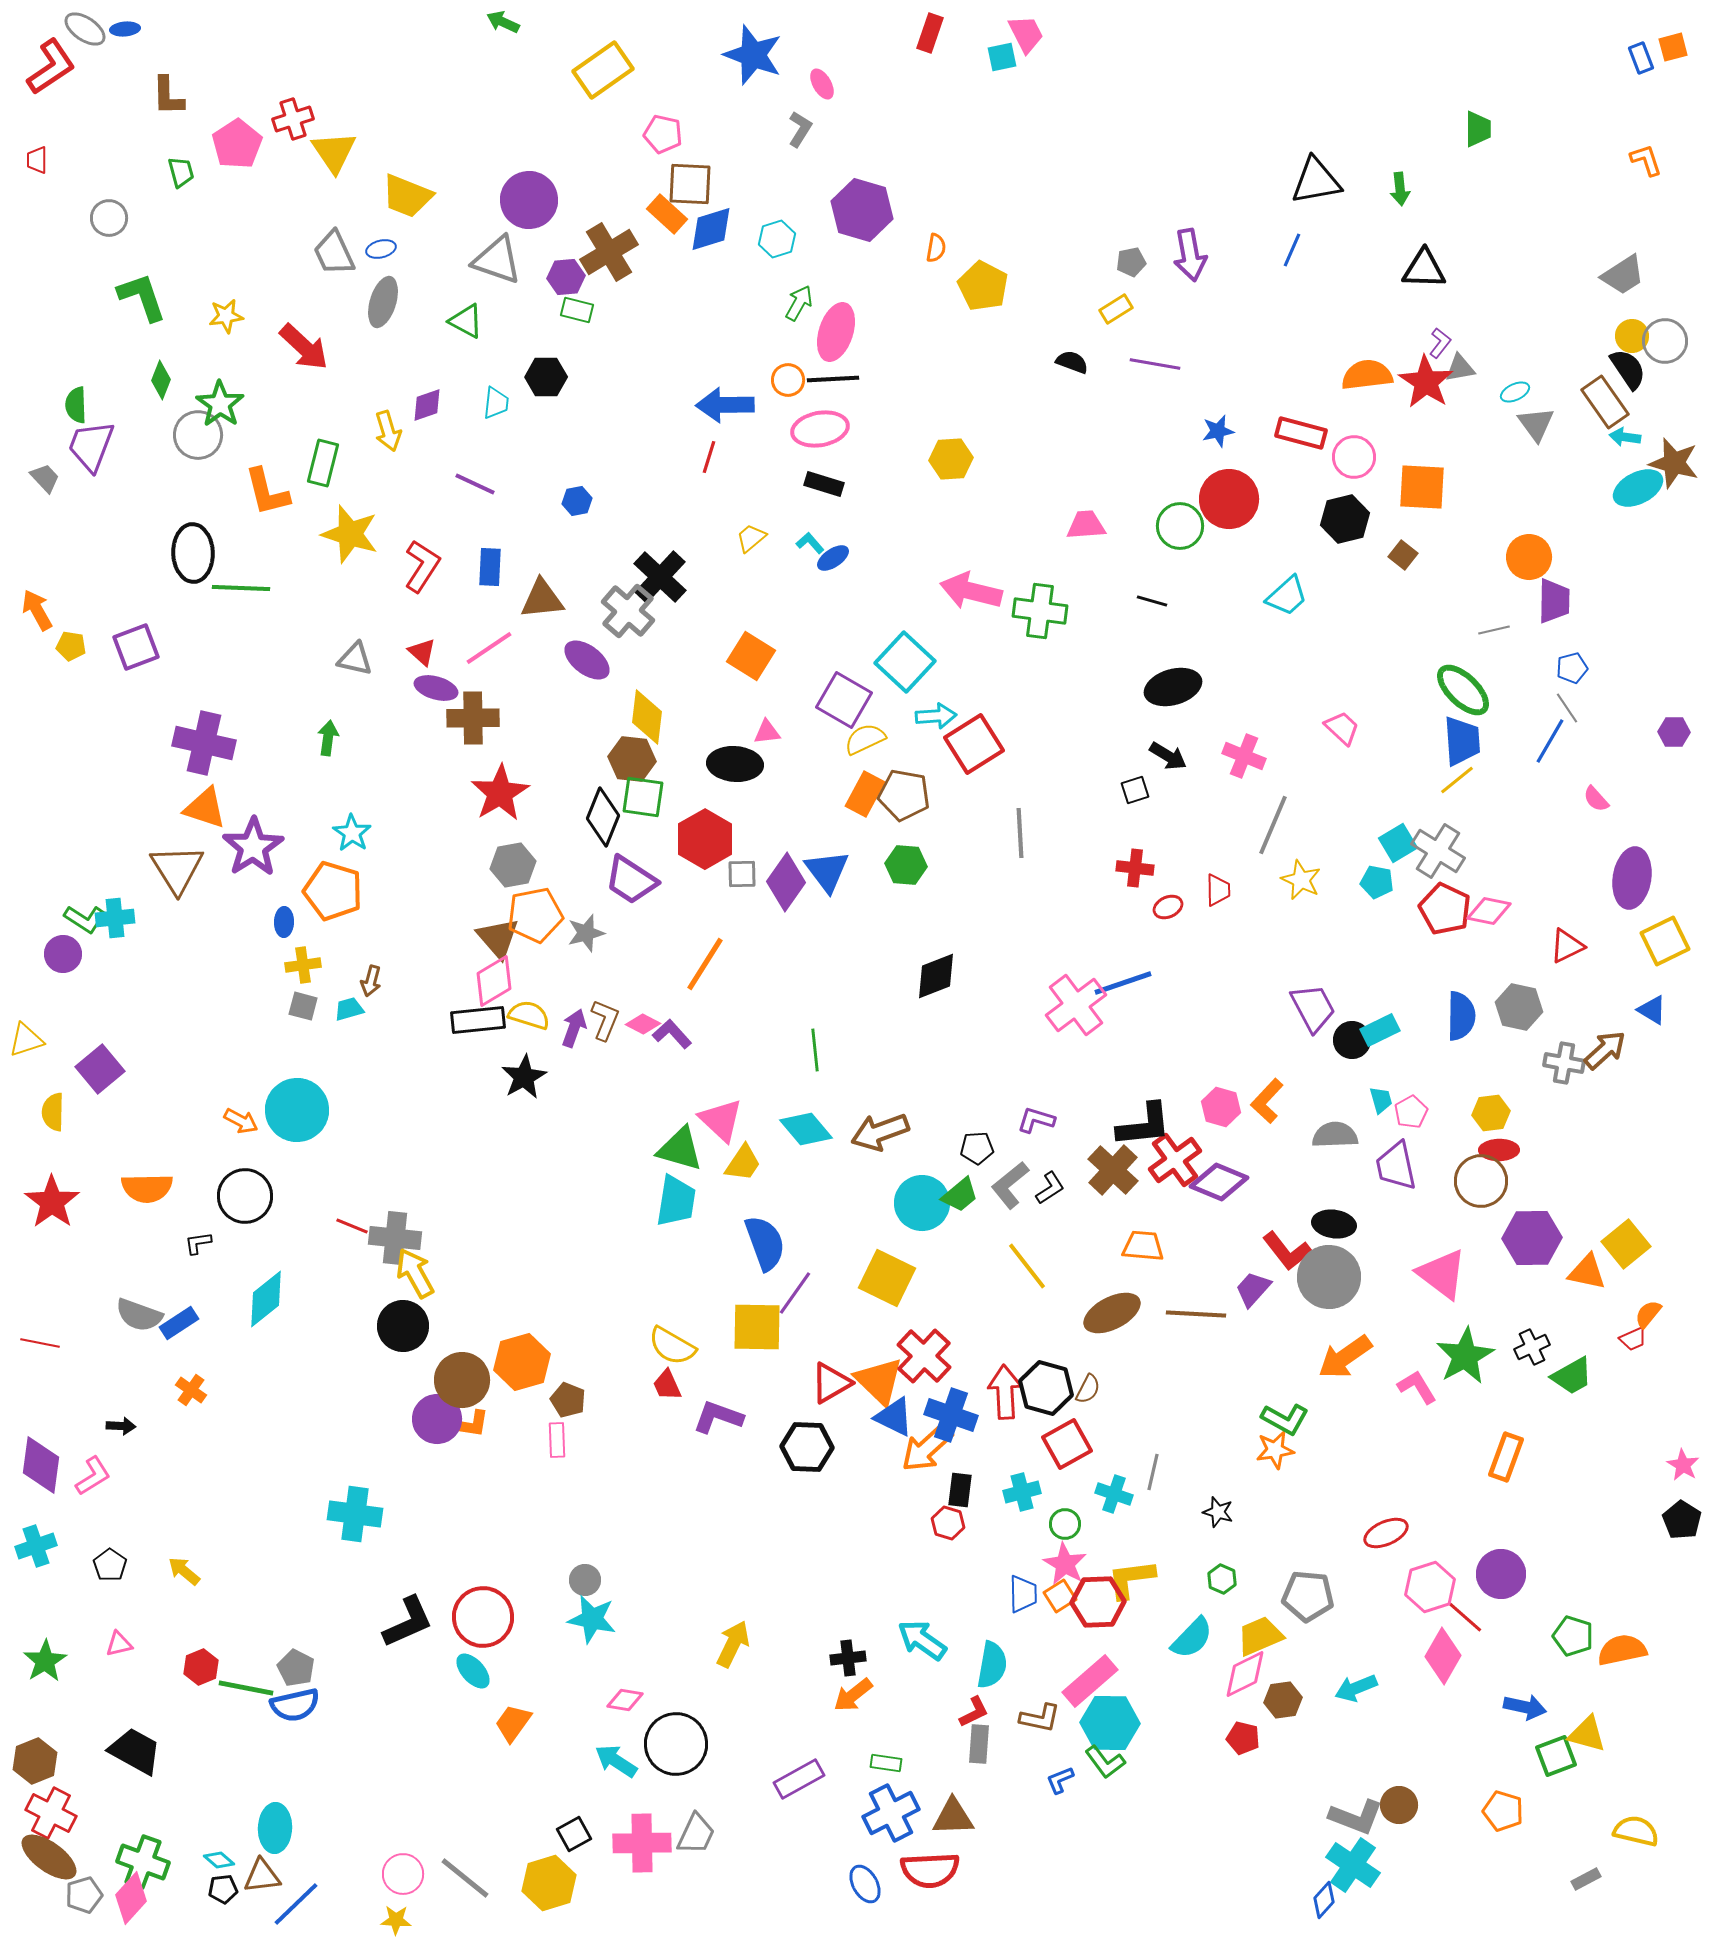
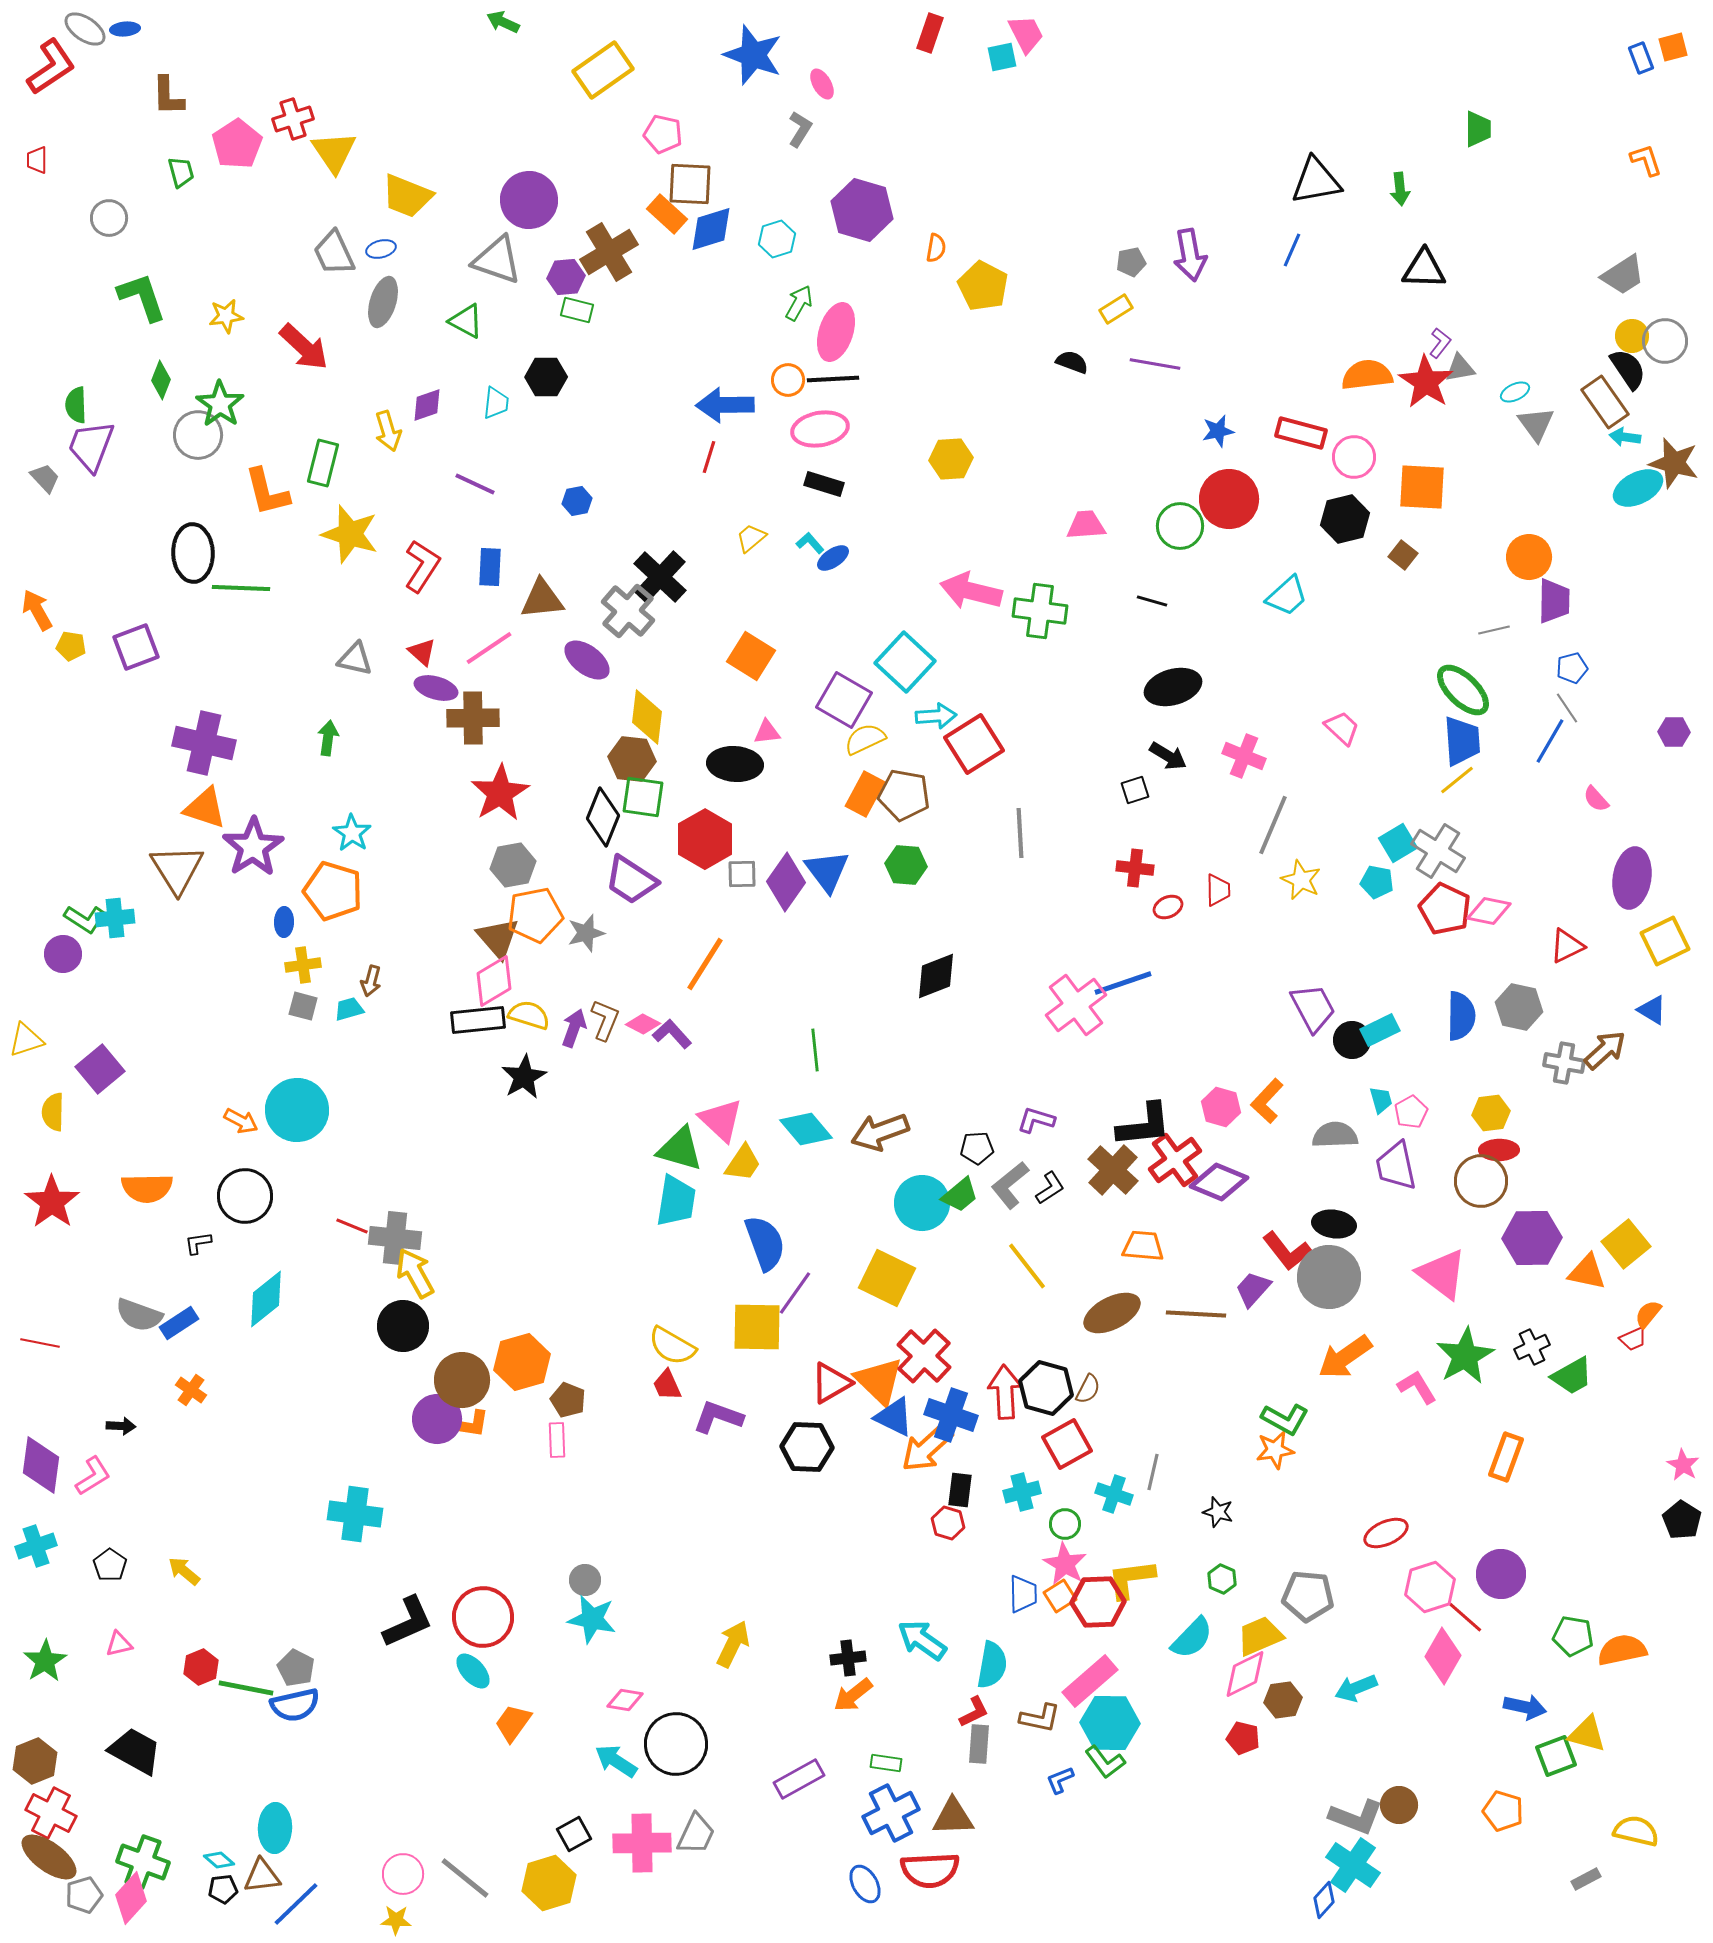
green pentagon at (1573, 1636): rotated 9 degrees counterclockwise
